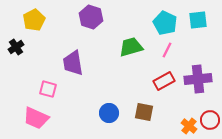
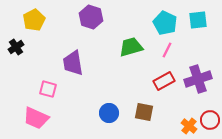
purple cross: rotated 12 degrees counterclockwise
